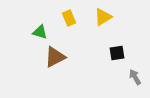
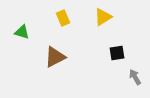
yellow rectangle: moved 6 px left
green triangle: moved 18 px left
